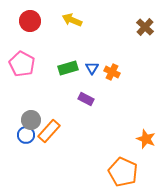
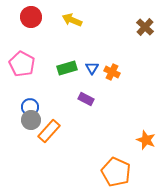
red circle: moved 1 px right, 4 px up
green rectangle: moved 1 px left
blue circle: moved 4 px right, 28 px up
orange star: moved 1 px down
orange pentagon: moved 7 px left
